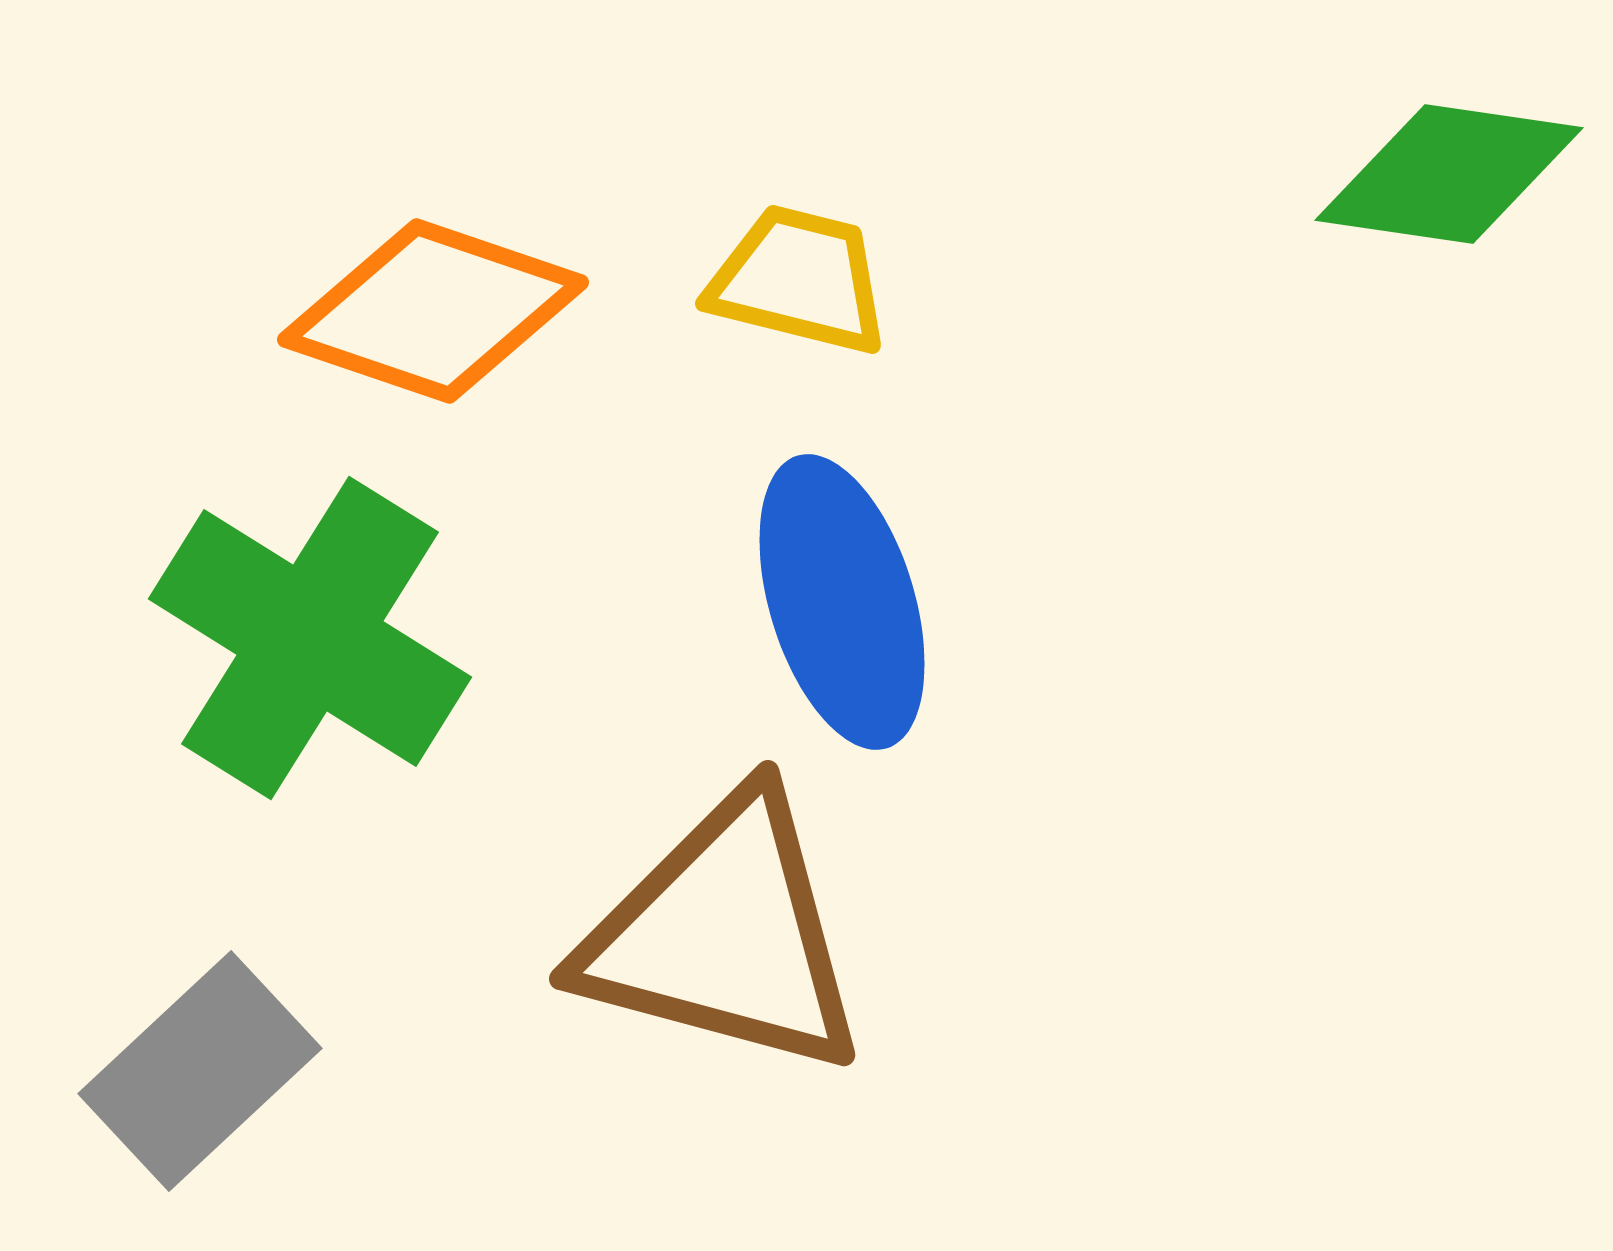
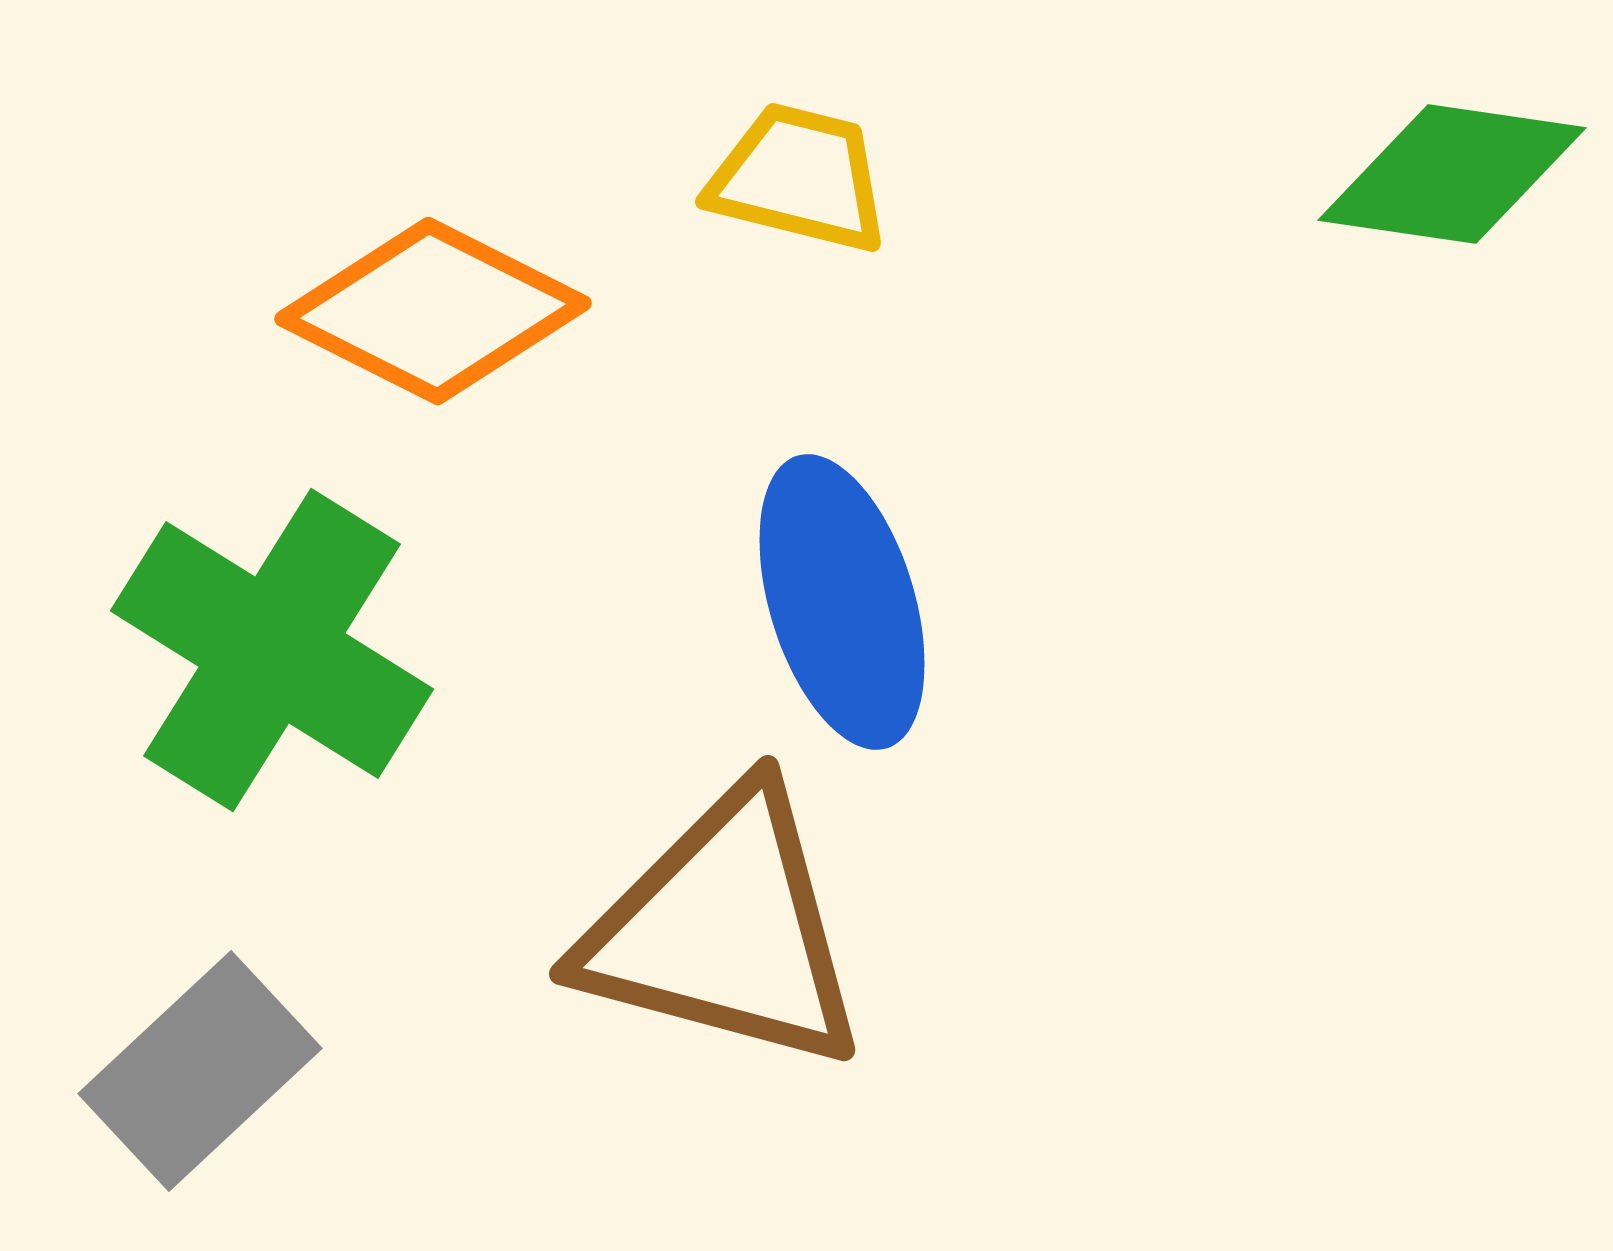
green diamond: moved 3 px right
yellow trapezoid: moved 102 px up
orange diamond: rotated 8 degrees clockwise
green cross: moved 38 px left, 12 px down
brown triangle: moved 5 px up
